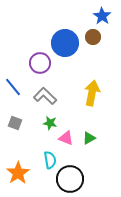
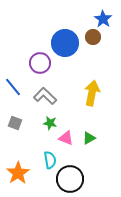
blue star: moved 1 px right, 3 px down
